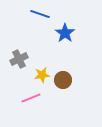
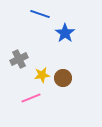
brown circle: moved 2 px up
